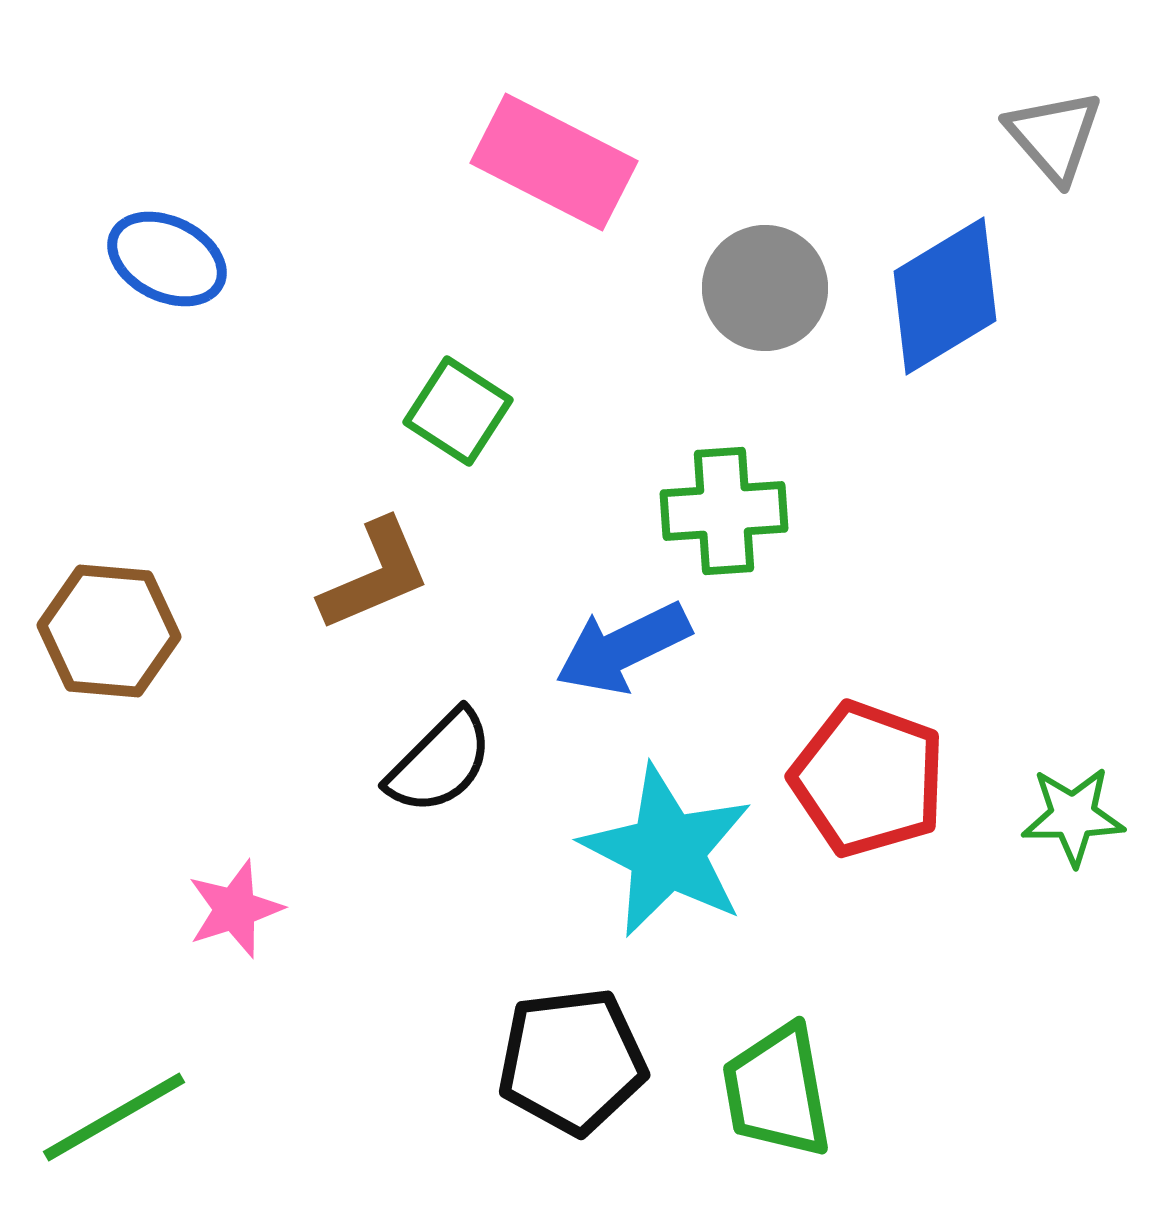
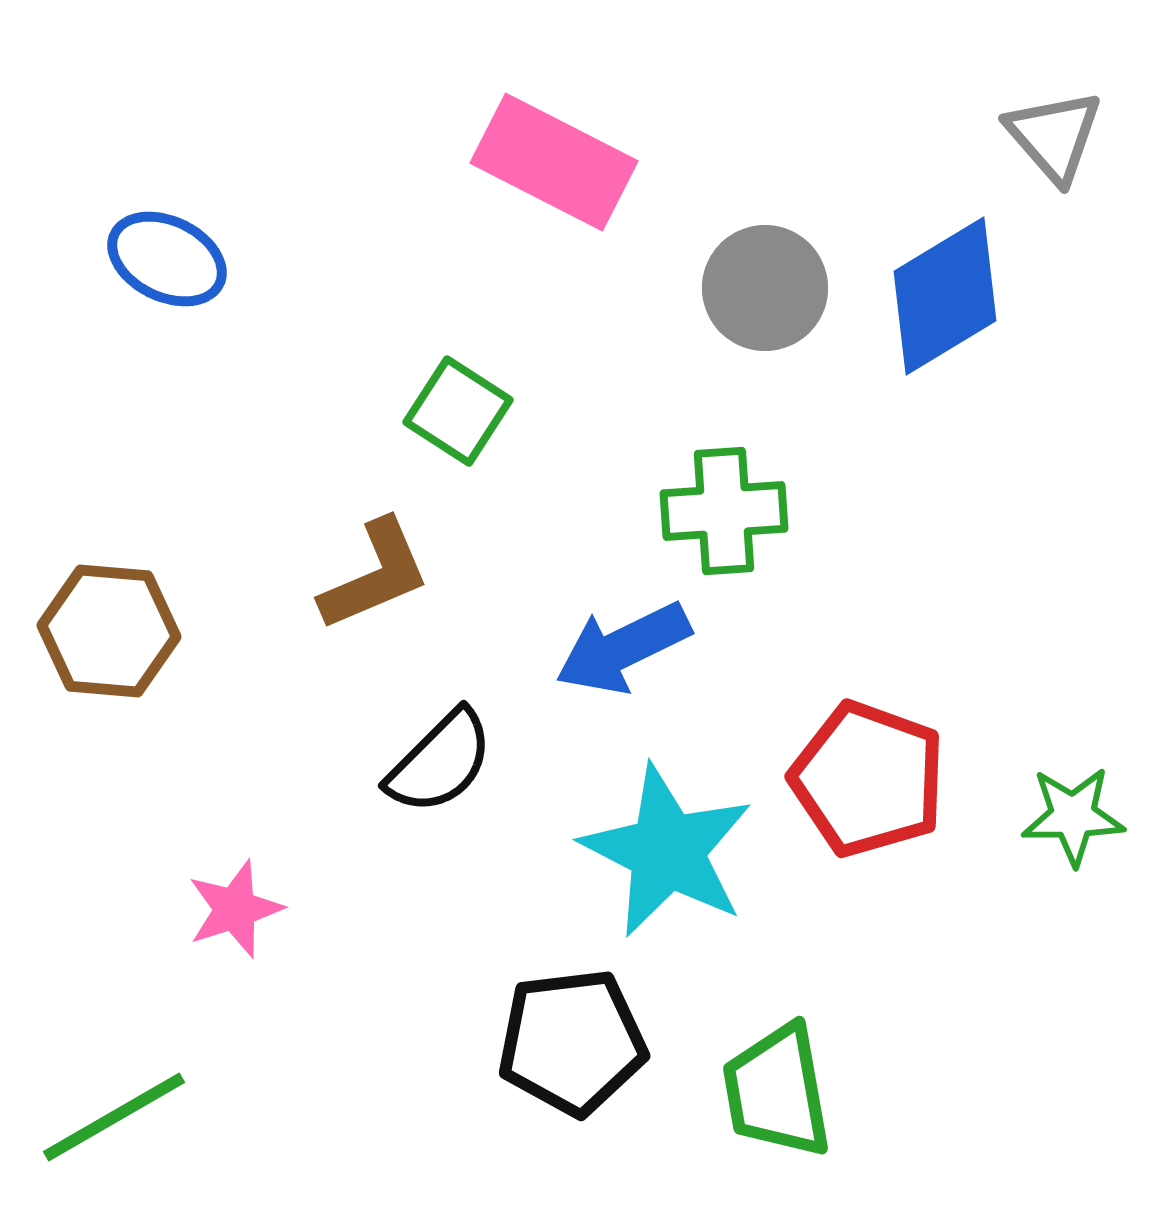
black pentagon: moved 19 px up
